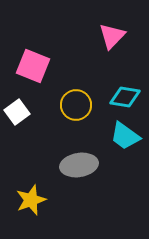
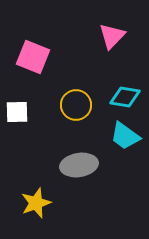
pink square: moved 9 px up
white square: rotated 35 degrees clockwise
yellow star: moved 5 px right, 3 px down
